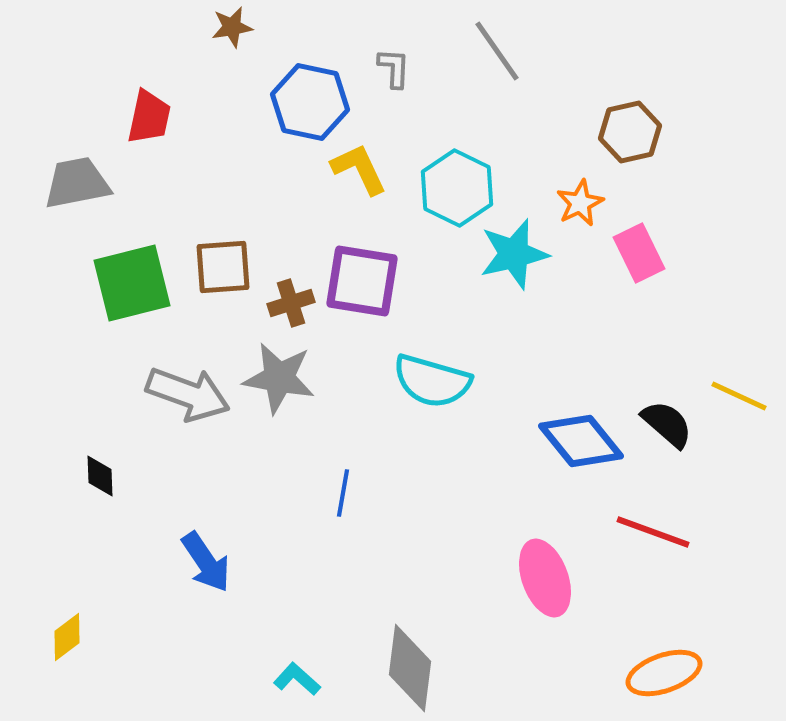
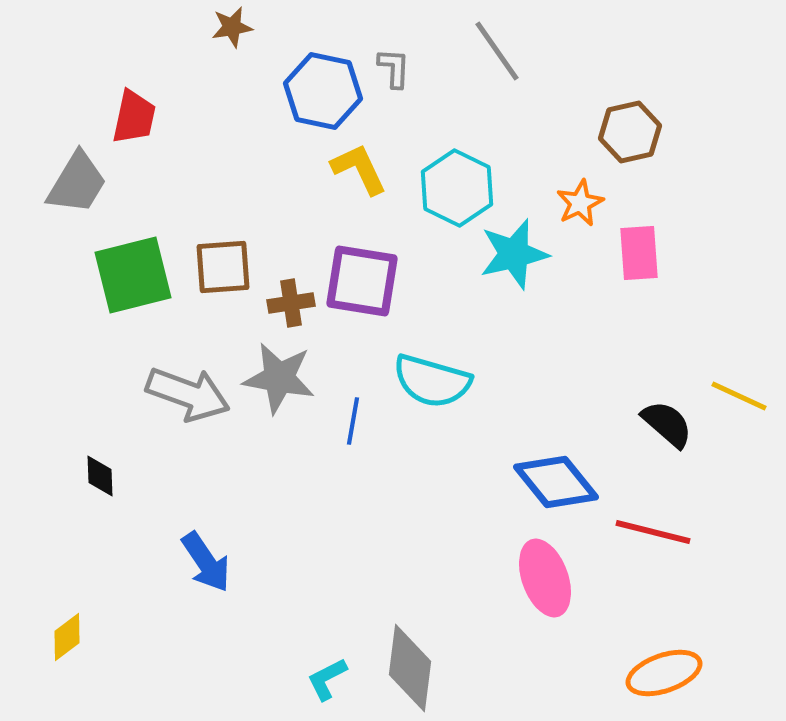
blue hexagon: moved 13 px right, 11 px up
red trapezoid: moved 15 px left
gray trapezoid: rotated 132 degrees clockwise
pink rectangle: rotated 22 degrees clockwise
green square: moved 1 px right, 8 px up
brown cross: rotated 9 degrees clockwise
blue diamond: moved 25 px left, 41 px down
blue line: moved 10 px right, 72 px up
red line: rotated 6 degrees counterclockwise
cyan L-shape: moved 30 px right; rotated 69 degrees counterclockwise
